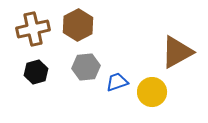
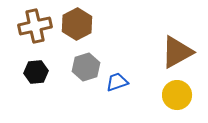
brown hexagon: moved 1 px left, 1 px up
brown cross: moved 2 px right, 3 px up
gray hexagon: rotated 12 degrees counterclockwise
black hexagon: rotated 10 degrees clockwise
yellow circle: moved 25 px right, 3 px down
